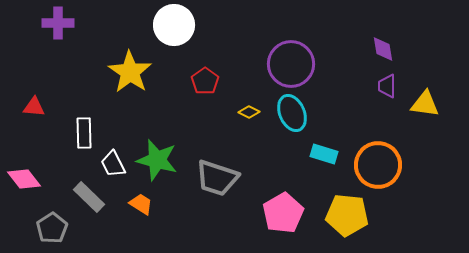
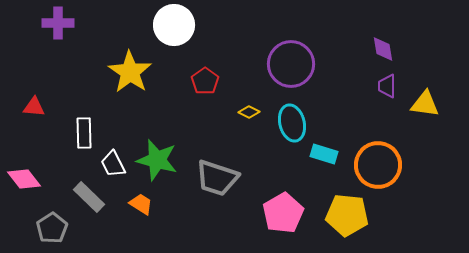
cyan ellipse: moved 10 px down; rotated 9 degrees clockwise
